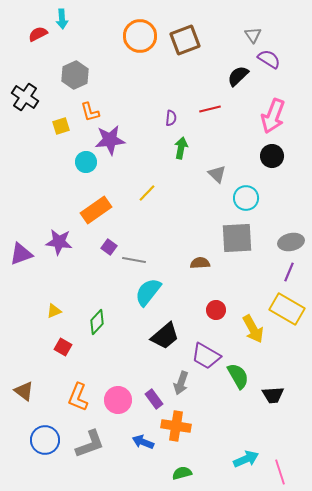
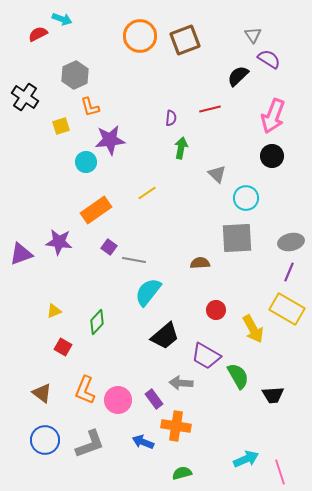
cyan arrow at (62, 19): rotated 66 degrees counterclockwise
orange L-shape at (90, 112): moved 5 px up
yellow line at (147, 193): rotated 12 degrees clockwise
gray arrow at (181, 383): rotated 75 degrees clockwise
brown triangle at (24, 391): moved 18 px right, 2 px down
orange L-shape at (78, 397): moved 7 px right, 7 px up
